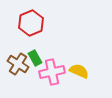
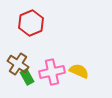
green rectangle: moved 8 px left, 19 px down
